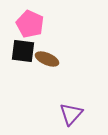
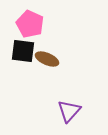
purple triangle: moved 2 px left, 3 px up
